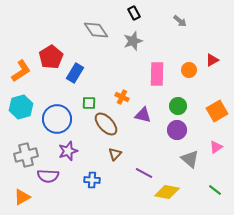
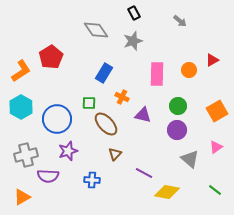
blue rectangle: moved 29 px right
cyan hexagon: rotated 15 degrees counterclockwise
